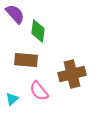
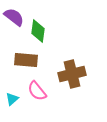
purple semicircle: moved 1 px left, 3 px down; rotated 10 degrees counterclockwise
pink semicircle: moved 2 px left
